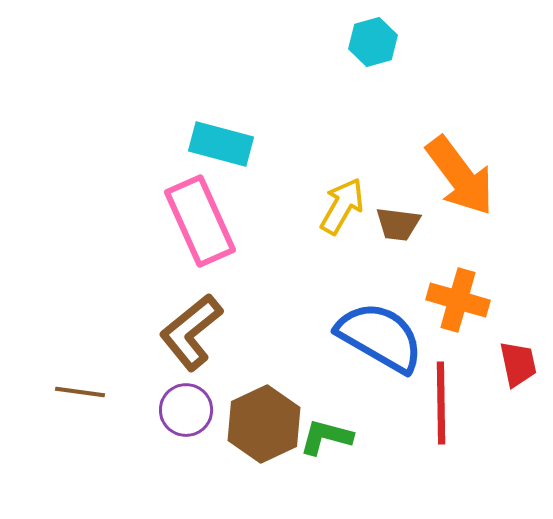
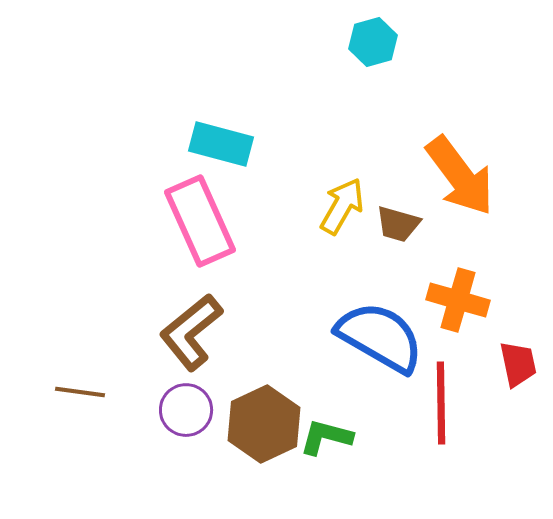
brown trapezoid: rotated 9 degrees clockwise
